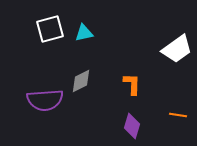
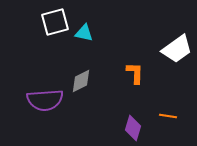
white square: moved 5 px right, 7 px up
cyan triangle: rotated 24 degrees clockwise
orange L-shape: moved 3 px right, 11 px up
orange line: moved 10 px left, 1 px down
purple diamond: moved 1 px right, 2 px down
